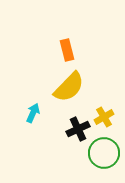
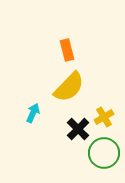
black cross: rotated 20 degrees counterclockwise
